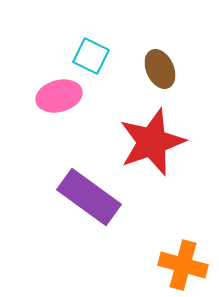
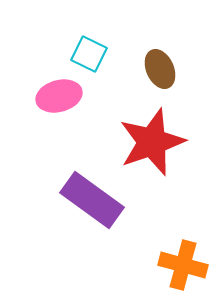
cyan square: moved 2 px left, 2 px up
purple rectangle: moved 3 px right, 3 px down
